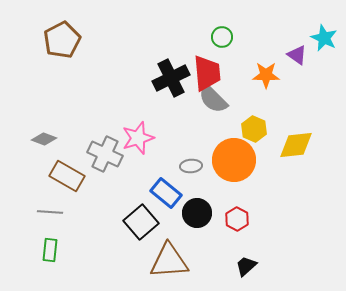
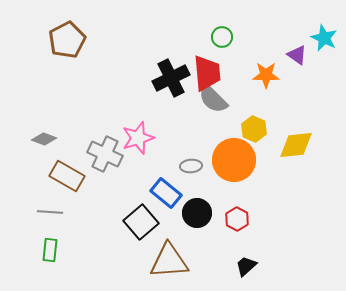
brown pentagon: moved 5 px right
